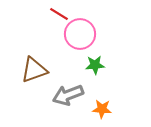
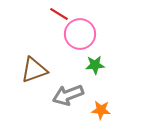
orange star: moved 1 px left, 1 px down
